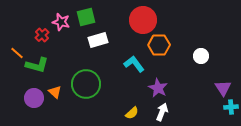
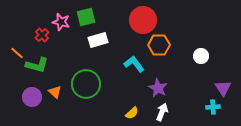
purple circle: moved 2 px left, 1 px up
cyan cross: moved 18 px left
